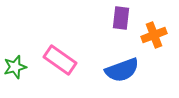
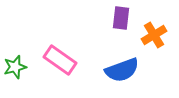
orange cross: rotated 10 degrees counterclockwise
